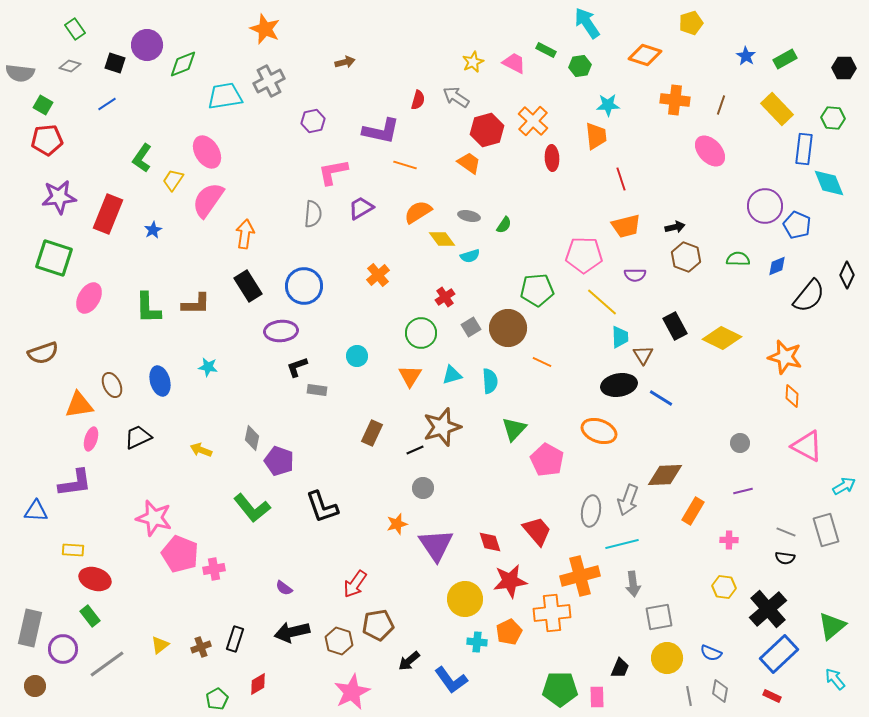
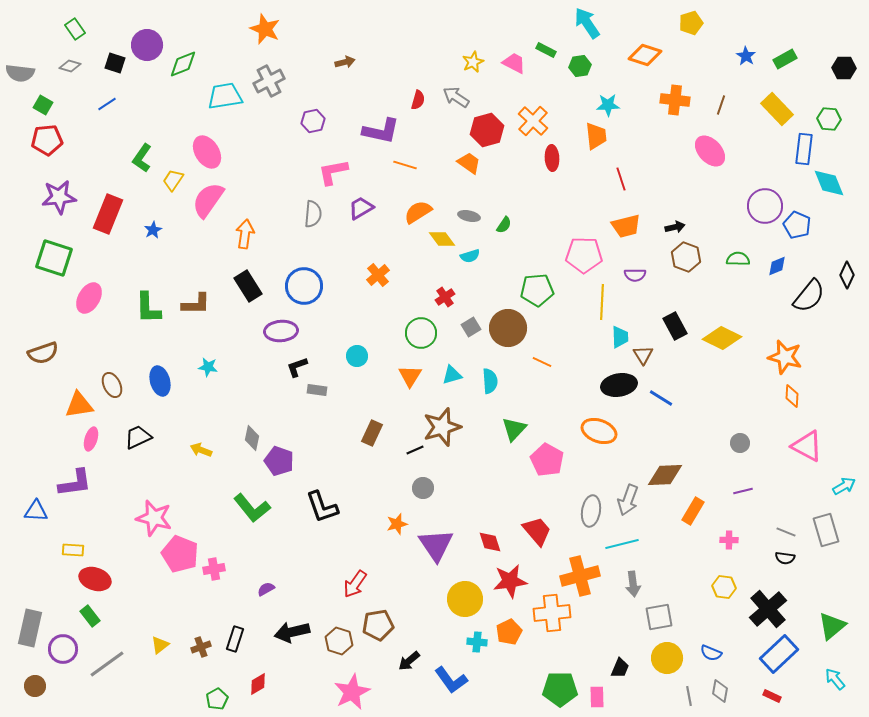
green hexagon at (833, 118): moved 4 px left, 1 px down
yellow line at (602, 302): rotated 52 degrees clockwise
purple semicircle at (284, 588): moved 18 px left, 1 px down; rotated 114 degrees clockwise
